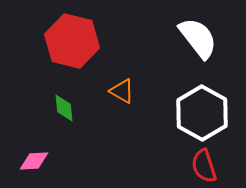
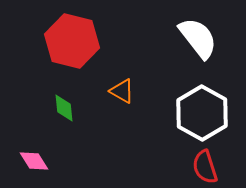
pink diamond: rotated 60 degrees clockwise
red semicircle: moved 1 px right, 1 px down
